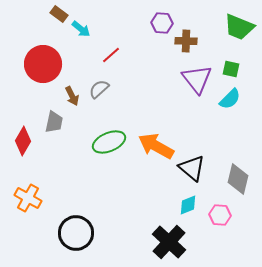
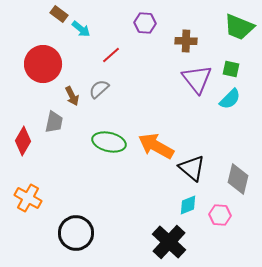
purple hexagon: moved 17 px left
green ellipse: rotated 36 degrees clockwise
